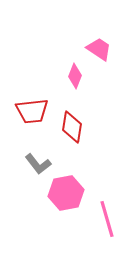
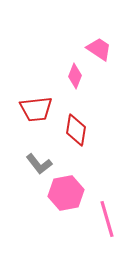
red trapezoid: moved 4 px right, 2 px up
red diamond: moved 4 px right, 3 px down
gray L-shape: moved 1 px right
